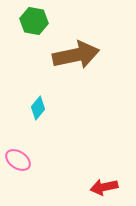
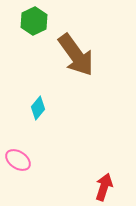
green hexagon: rotated 24 degrees clockwise
brown arrow: rotated 66 degrees clockwise
red arrow: rotated 120 degrees clockwise
